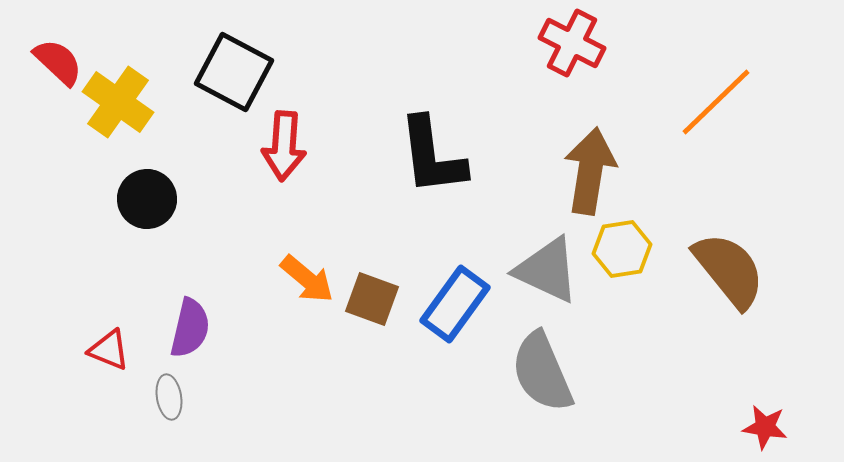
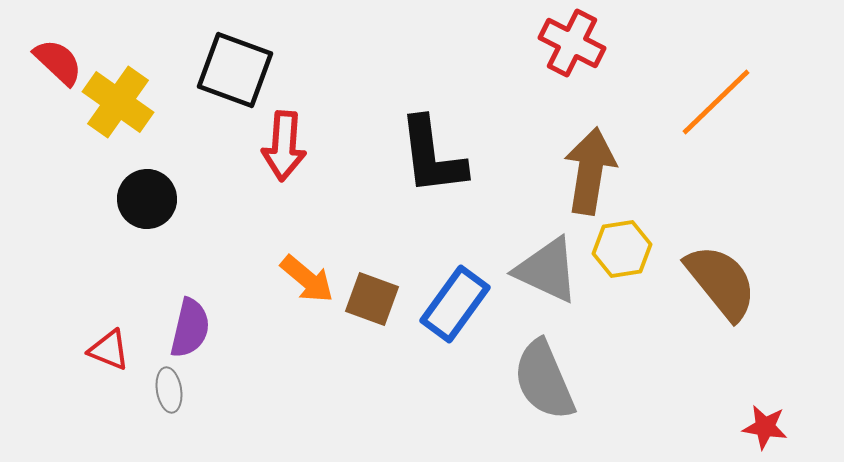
black square: moved 1 px right, 2 px up; rotated 8 degrees counterclockwise
brown semicircle: moved 8 px left, 12 px down
gray semicircle: moved 2 px right, 8 px down
gray ellipse: moved 7 px up
